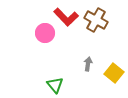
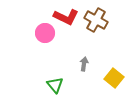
red L-shape: rotated 20 degrees counterclockwise
gray arrow: moved 4 px left
yellow square: moved 5 px down
